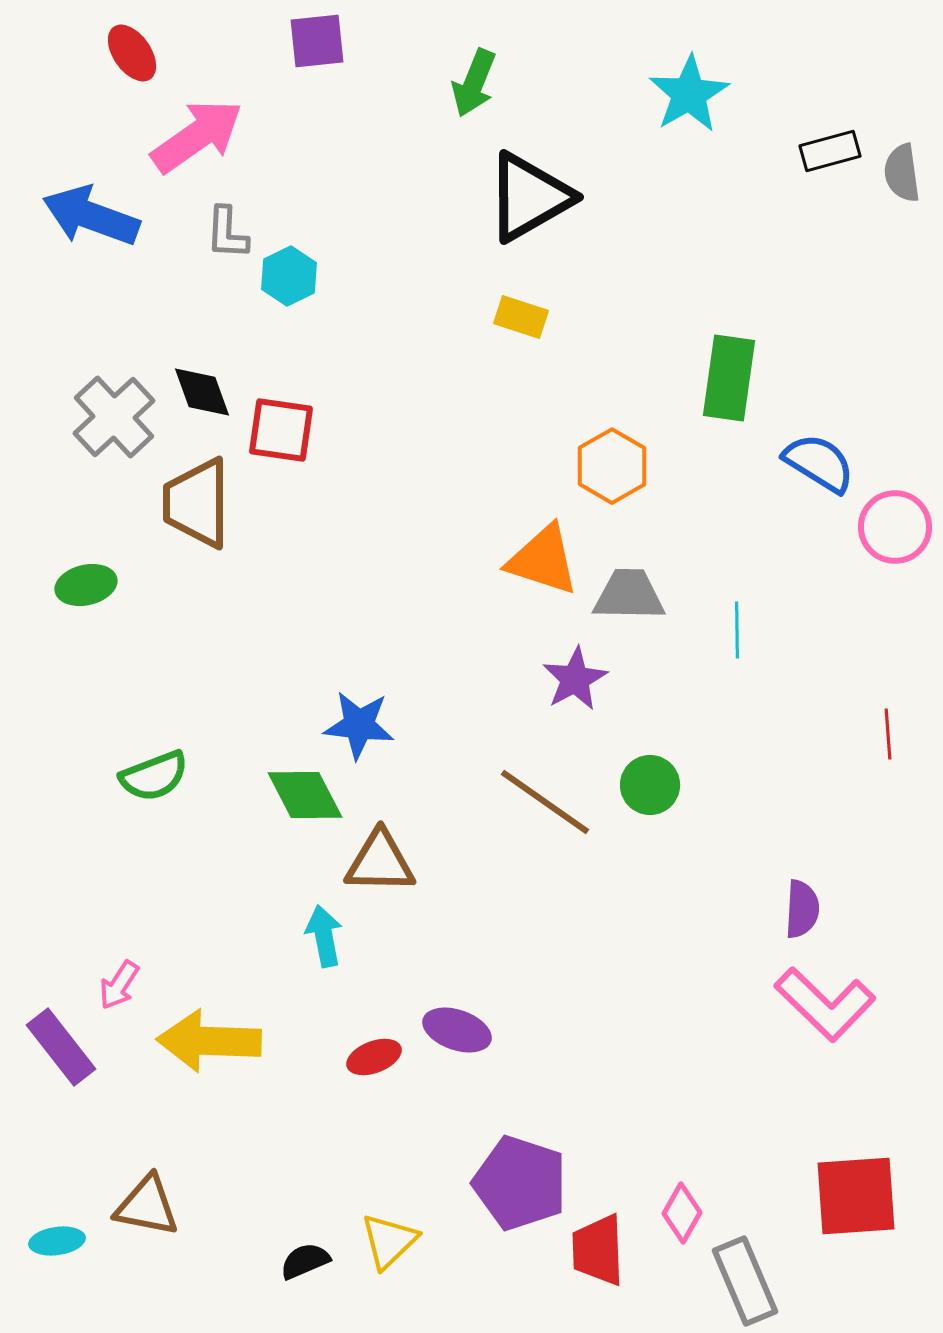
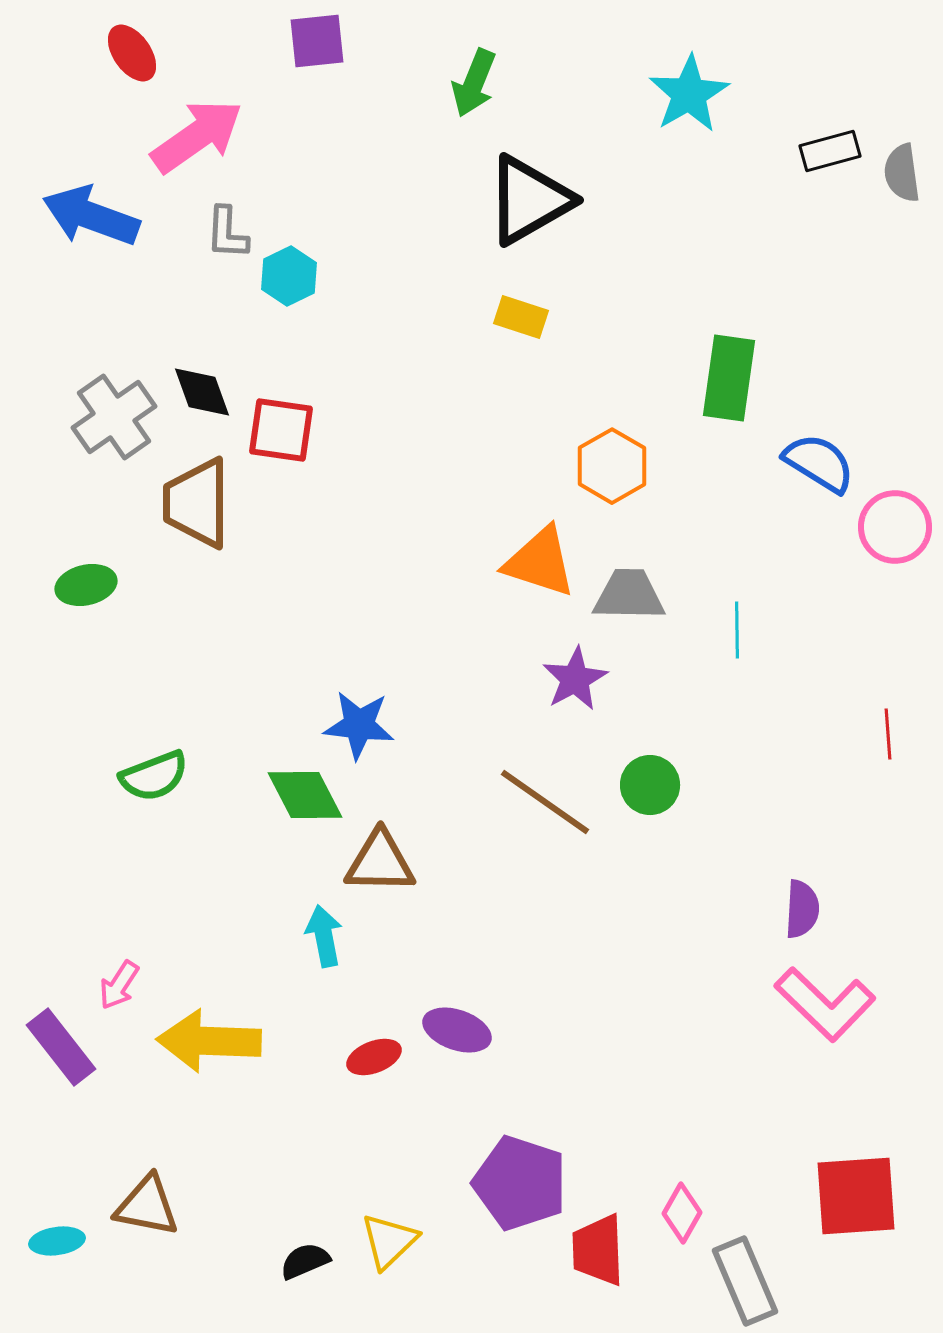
black triangle at (529, 197): moved 3 px down
gray cross at (114, 417): rotated 8 degrees clockwise
orange triangle at (543, 560): moved 3 px left, 2 px down
